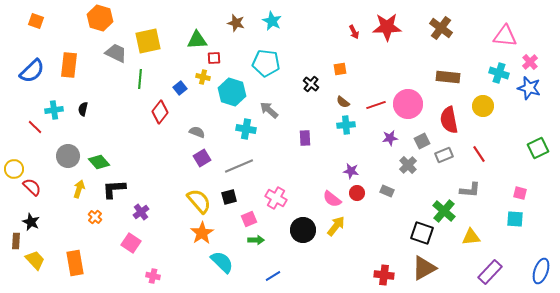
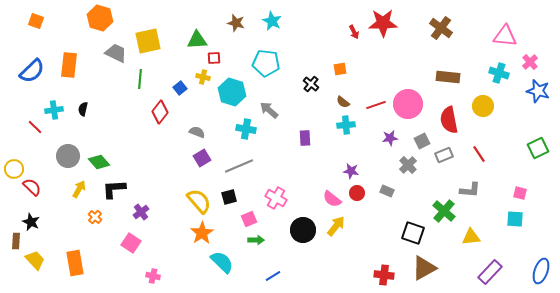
red star at (387, 27): moved 4 px left, 4 px up
blue star at (529, 88): moved 9 px right, 3 px down
yellow arrow at (79, 189): rotated 12 degrees clockwise
black square at (422, 233): moved 9 px left
